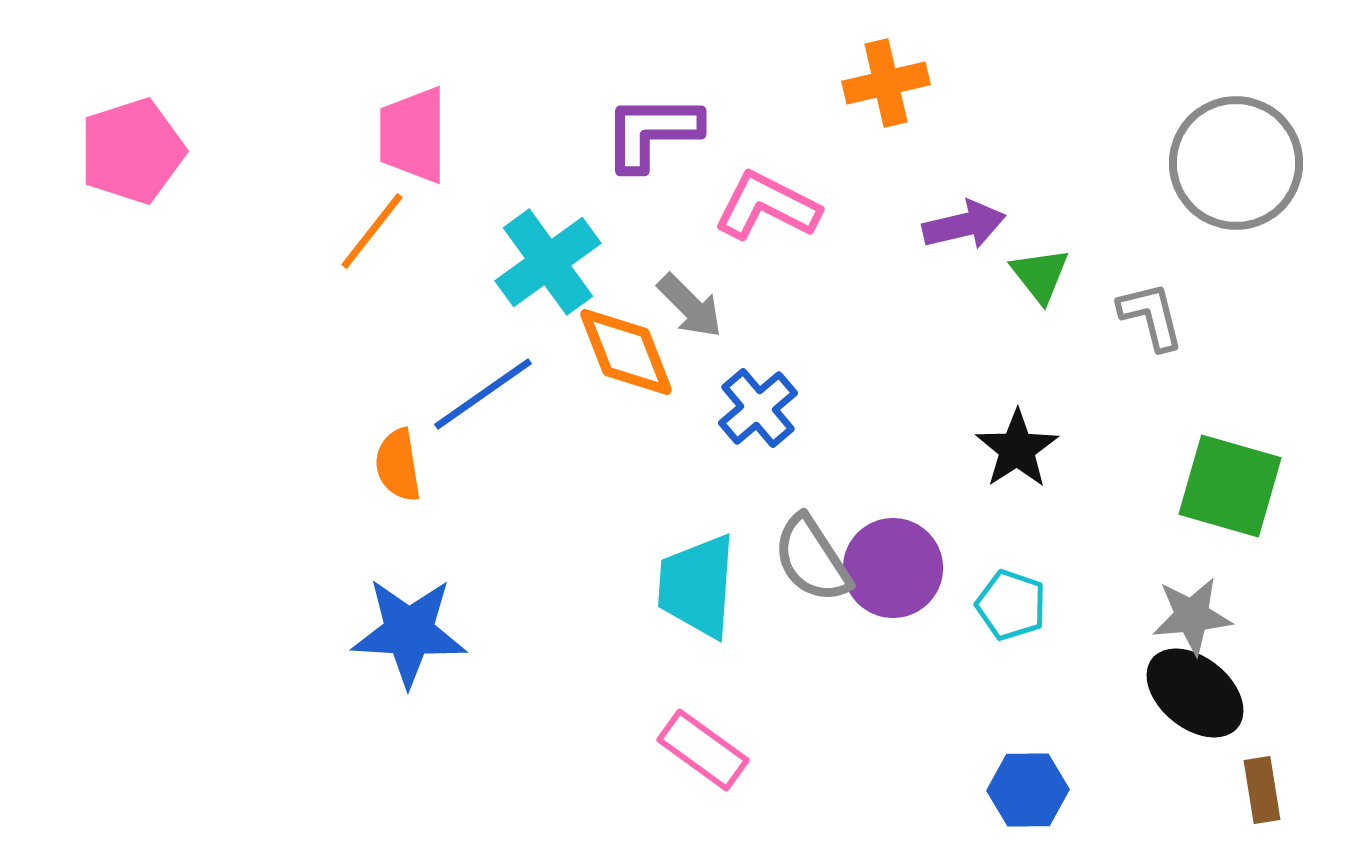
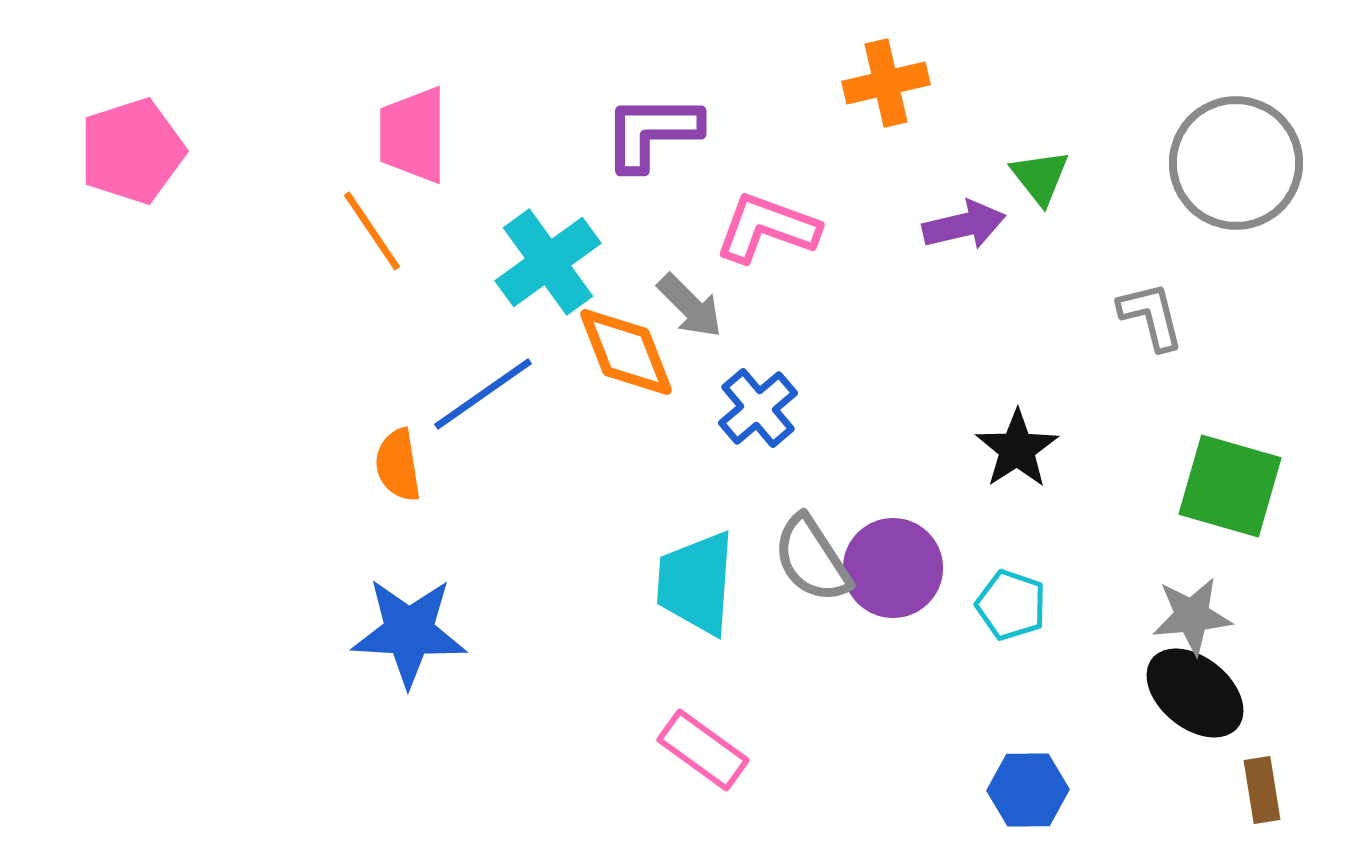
pink L-shape: moved 22 px down; rotated 7 degrees counterclockwise
orange line: rotated 72 degrees counterclockwise
green triangle: moved 98 px up
cyan trapezoid: moved 1 px left, 3 px up
